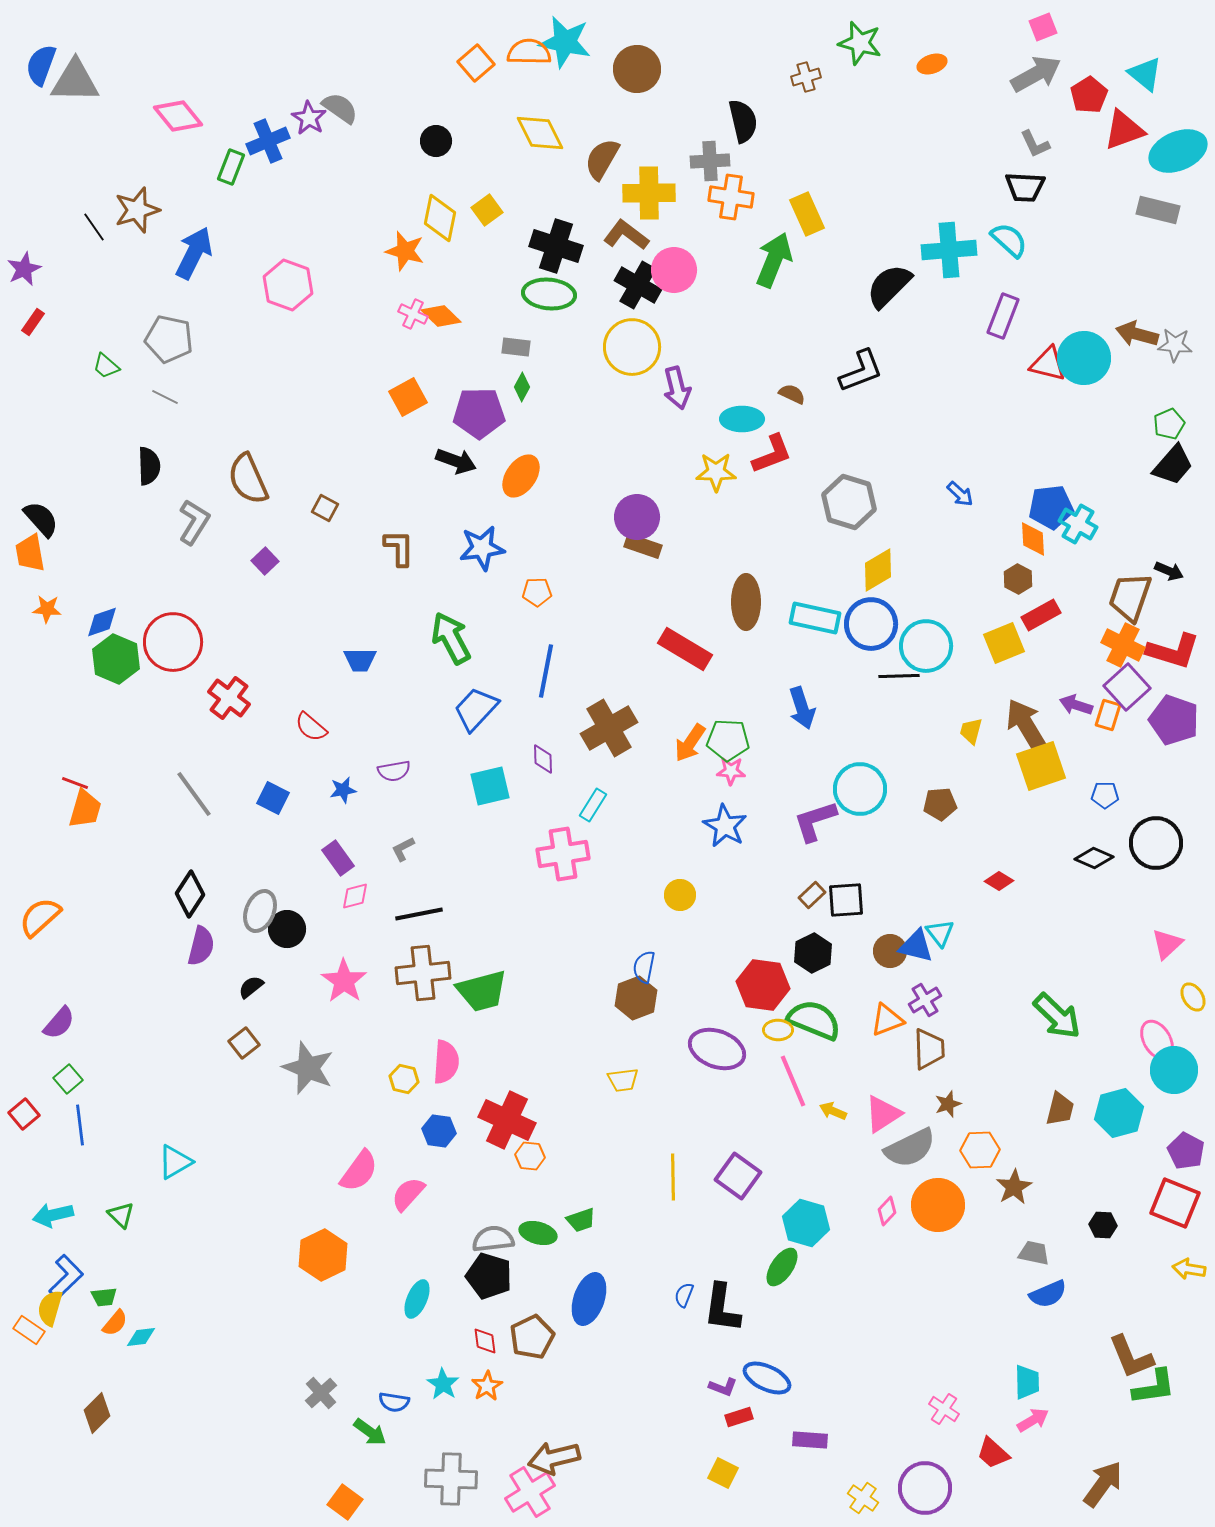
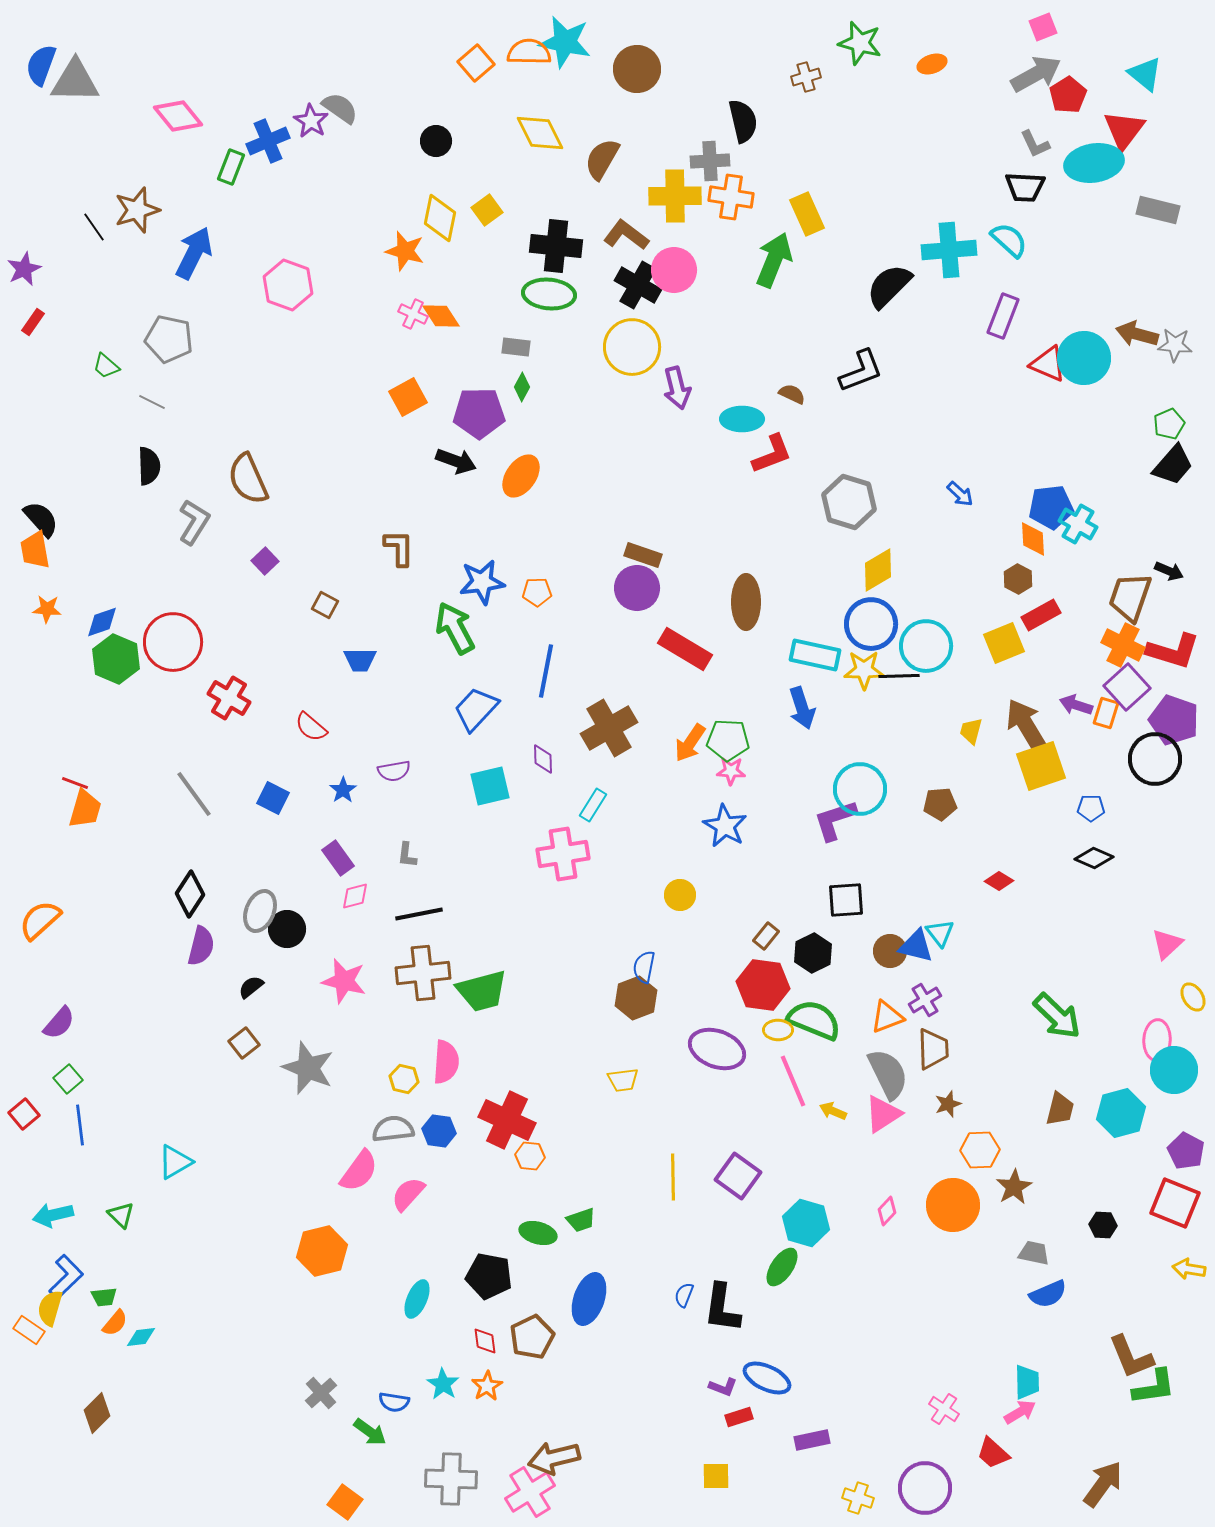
red pentagon at (1089, 95): moved 21 px left
purple star at (309, 118): moved 2 px right, 3 px down
red triangle at (1124, 130): rotated 33 degrees counterclockwise
cyan ellipse at (1178, 151): moved 84 px left, 12 px down; rotated 14 degrees clockwise
yellow cross at (649, 193): moved 26 px right, 3 px down
black cross at (556, 246): rotated 12 degrees counterclockwise
orange diamond at (441, 316): rotated 12 degrees clockwise
red triangle at (1048, 364): rotated 9 degrees clockwise
gray line at (165, 397): moved 13 px left, 5 px down
yellow star at (716, 472): moved 148 px right, 198 px down
brown square at (325, 508): moved 97 px down
purple circle at (637, 517): moved 71 px down
brown rectangle at (643, 546): moved 9 px down
blue star at (482, 548): moved 34 px down
orange trapezoid at (30, 553): moved 5 px right, 3 px up
cyan rectangle at (815, 618): moved 37 px down
green arrow at (451, 638): moved 4 px right, 10 px up
red cross at (229, 698): rotated 6 degrees counterclockwise
orange rectangle at (1108, 715): moved 2 px left, 2 px up
blue star at (343, 790): rotated 24 degrees counterclockwise
blue pentagon at (1105, 795): moved 14 px left, 13 px down
purple L-shape at (815, 821): moved 20 px right, 1 px up
black circle at (1156, 843): moved 1 px left, 84 px up
gray L-shape at (403, 849): moved 4 px right, 6 px down; rotated 56 degrees counterclockwise
brown rectangle at (812, 895): moved 46 px left, 41 px down; rotated 8 degrees counterclockwise
orange semicircle at (40, 917): moved 3 px down
pink star at (344, 981): rotated 21 degrees counterclockwise
orange triangle at (887, 1020): moved 3 px up
pink ellipse at (1157, 1040): rotated 33 degrees clockwise
brown trapezoid at (929, 1049): moved 4 px right
cyan hexagon at (1119, 1113): moved 2 px right
gray semicircle at (910, 1148): moved 22 px left, 74 px up; rotated 90 degrees counterclockwise
orange circle at (938, 1205): moved 15 px right
gray semicircle at (493, 1239): moved 100 px left, 110 px up
orange hexagon at (323, 1255): moved 1 px left, 4 px up; rotated 12 degrees clockwise
black pentagon at (489, 1276): rotated 6 degrees counterclockwise
pink arrow at (1033, 1420): moved 13 px left, 8 px up
purple rectangle at (810, 1440): moved 2 px right; rotated 16 degrees counterclockwise
yellow square at (723, 1473): moved 7 px left, 3 px down; rotated 28 degrees counterclockwise
yellow cross at (863, 1498): moved 5 px left; rotated 16 degrees counterclockwise
